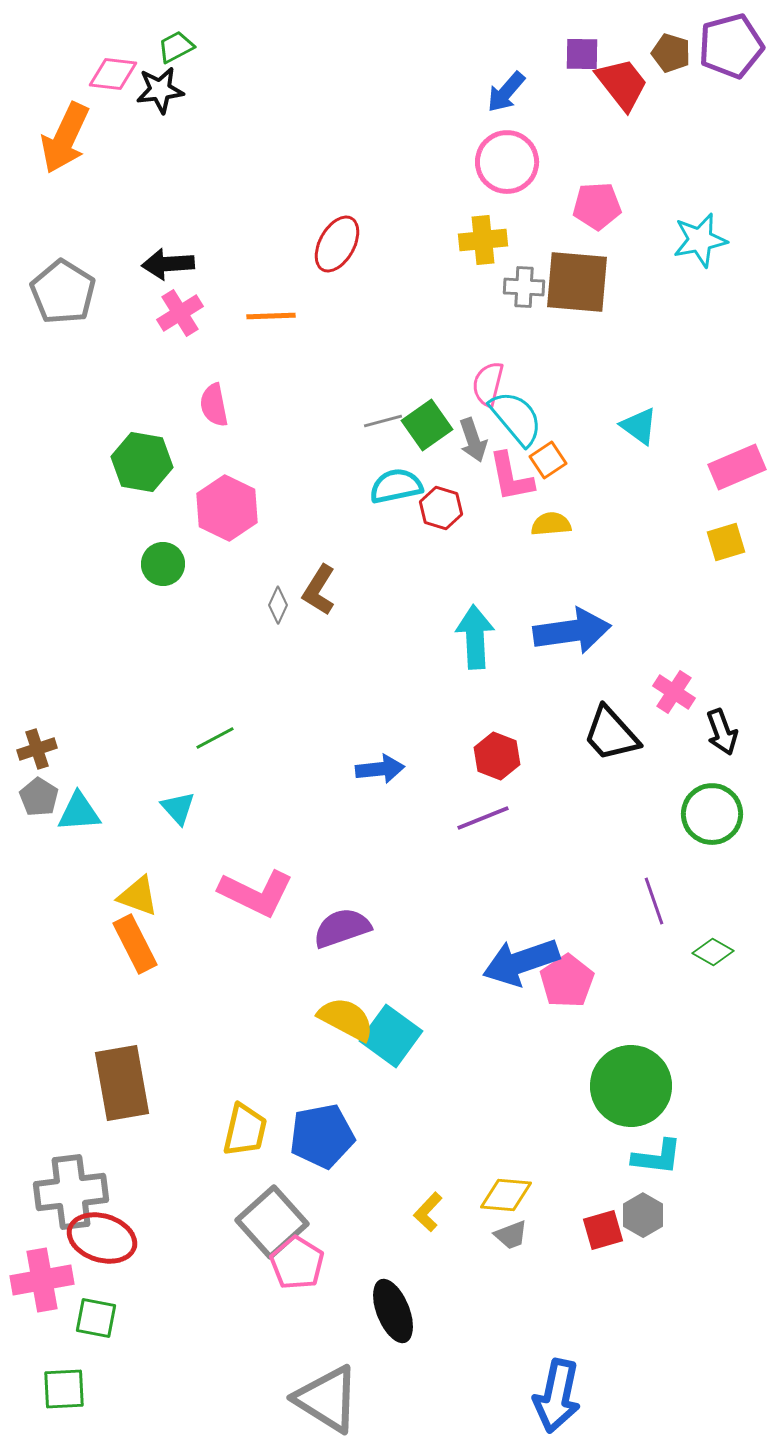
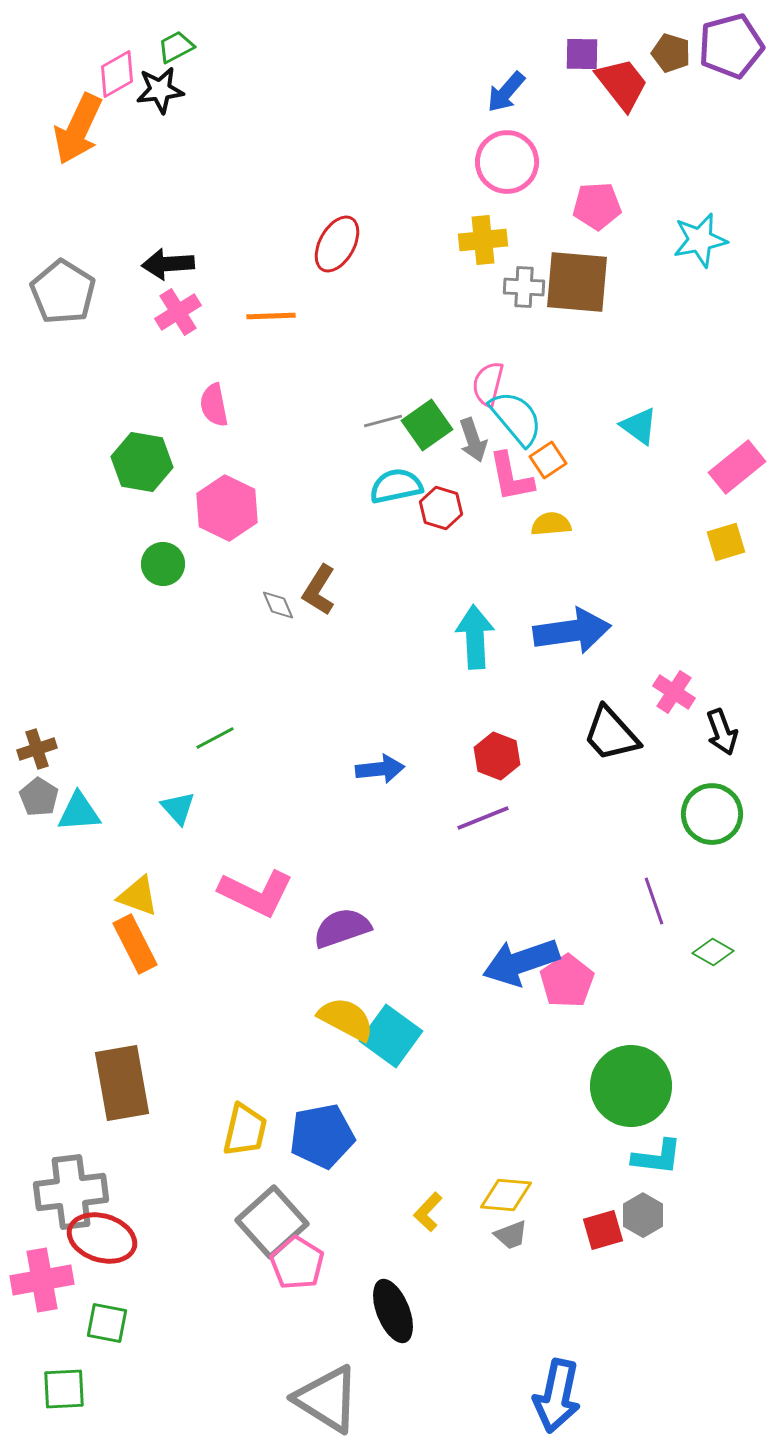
pink diamond at (113, 74): moved 4 px right; rotated 36 degrees counterclockwise
orange arrow at (65, 138): moved 13 px right, 9 px up
pink cross at (180, 313): moved 2 px left, 1 px up
pink rectangle at (737, 467): rotated 16 degrees counterclockwise
gray diamond at (278, 605): rotated 48 degrees counterclockwise
green square at (96, 1318): moved 11 px right, 5 px down
